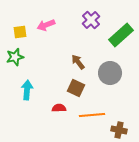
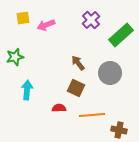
yellow square: moved 3 px right, 14 px up
brown arrow: moved 1 px down
